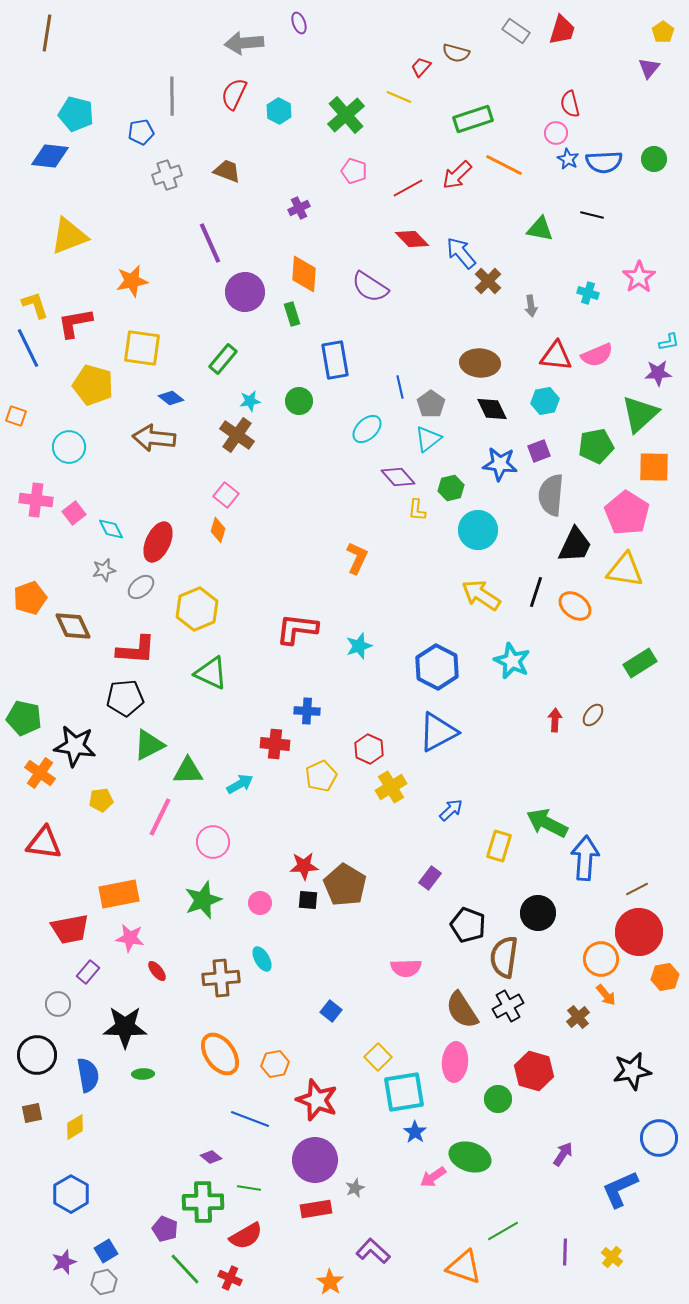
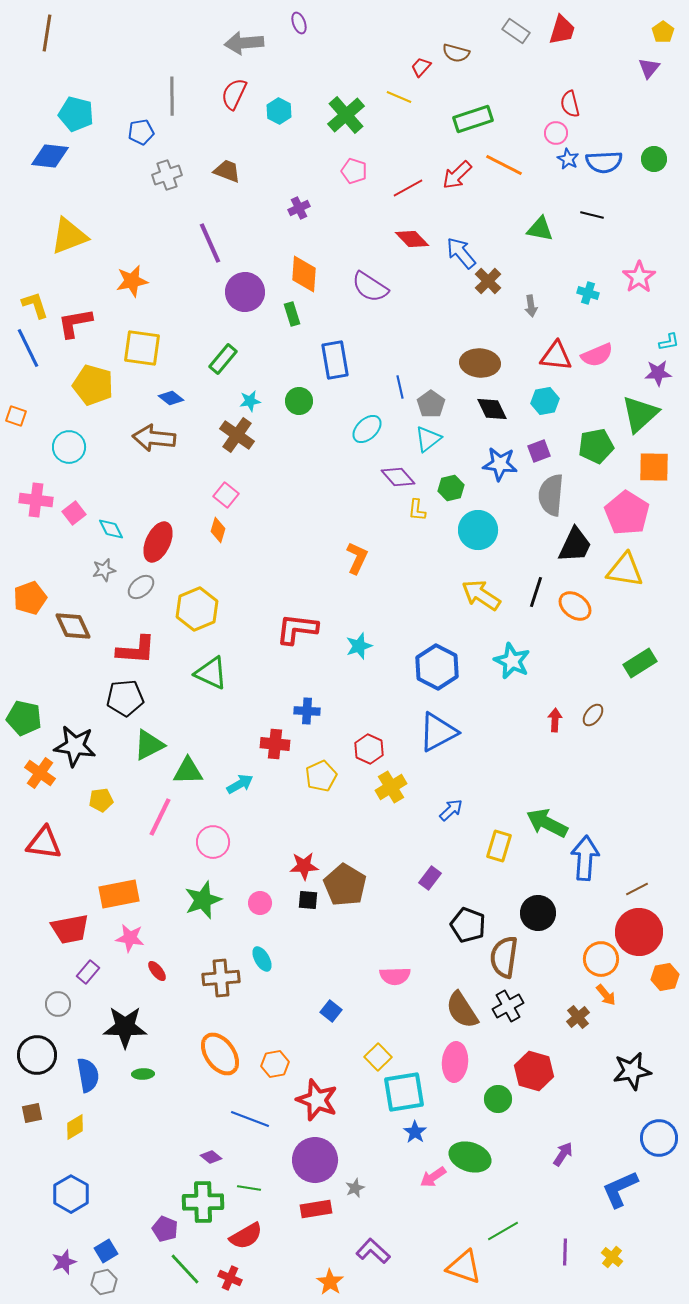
pink semicircle at (406, 968): moved 11 px left, 8 px down
